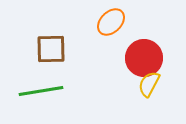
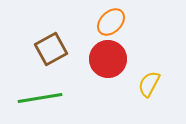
brown square: rotated 28 degrees counterclockwise
red circle: moved 36 px left, 1 px down
green line: moved 1 px left, 7 px down
